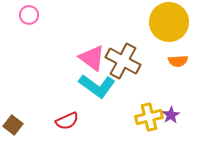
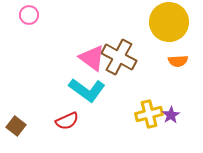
brown cross: moved 4 px left, 4 px up
cyan L-shape: moved 10 px left, 4 px down
yellow cross: moved 3 px up
brown square: moved 3 px right, 1 px down
